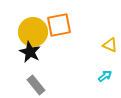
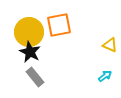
yellow circle: moved 4 px left
gray rectangle: moved 1 px left, 8 px up
